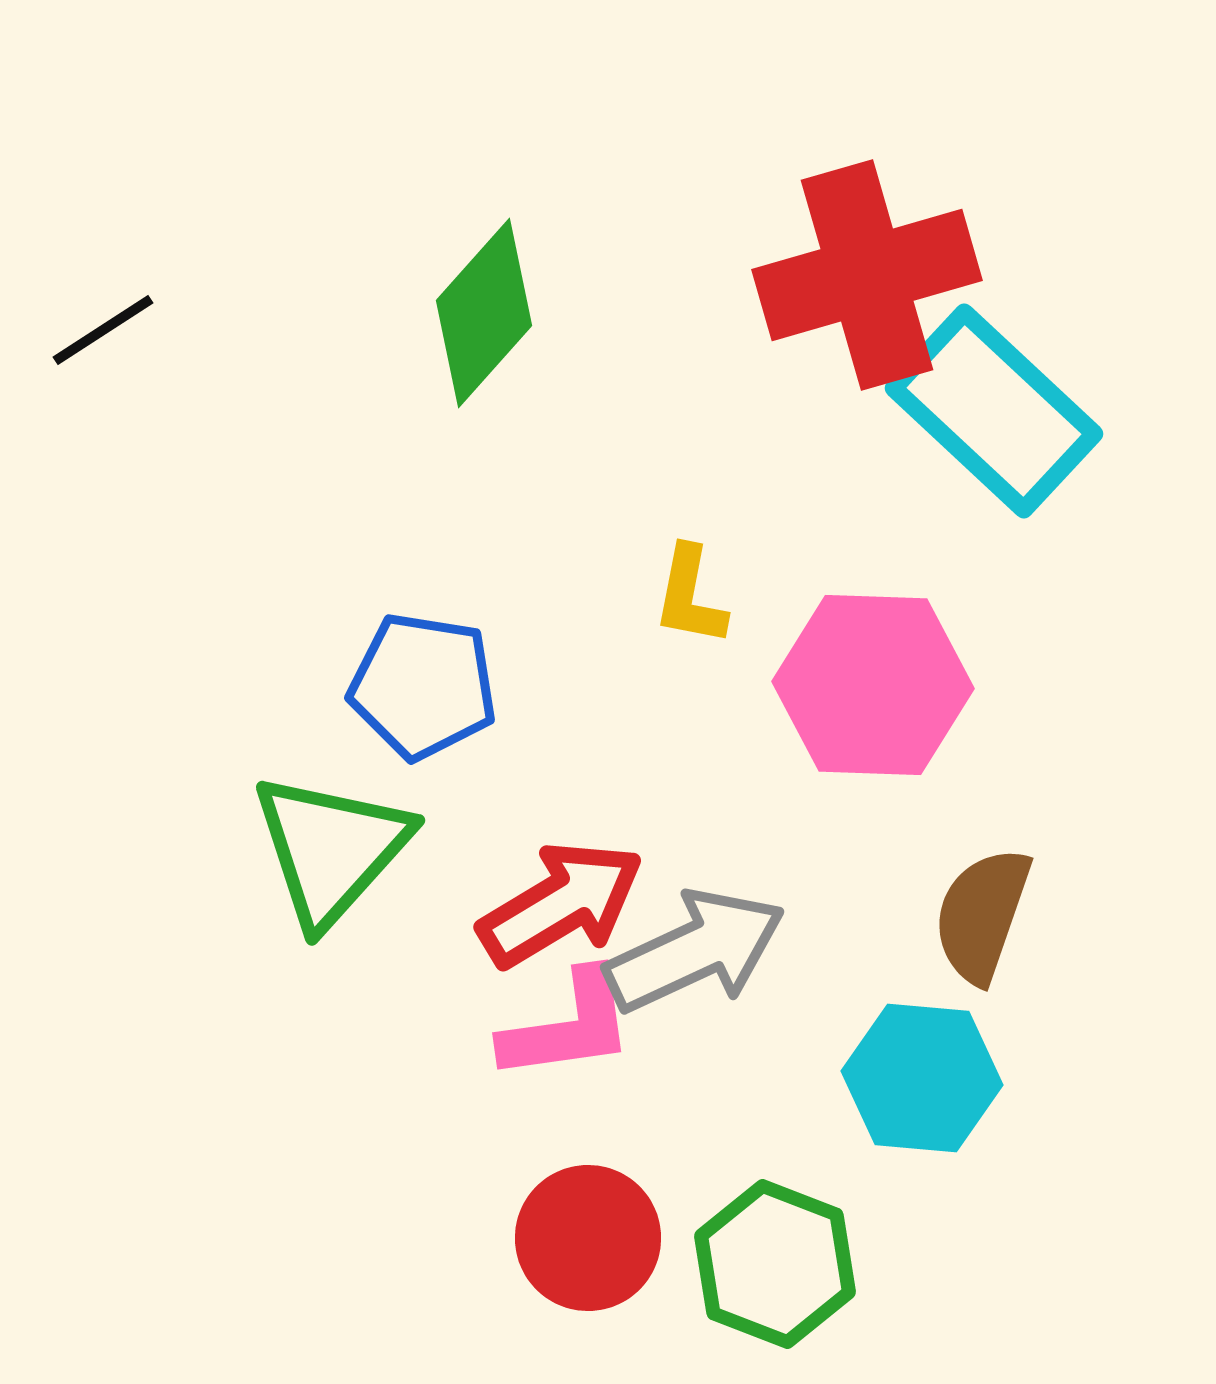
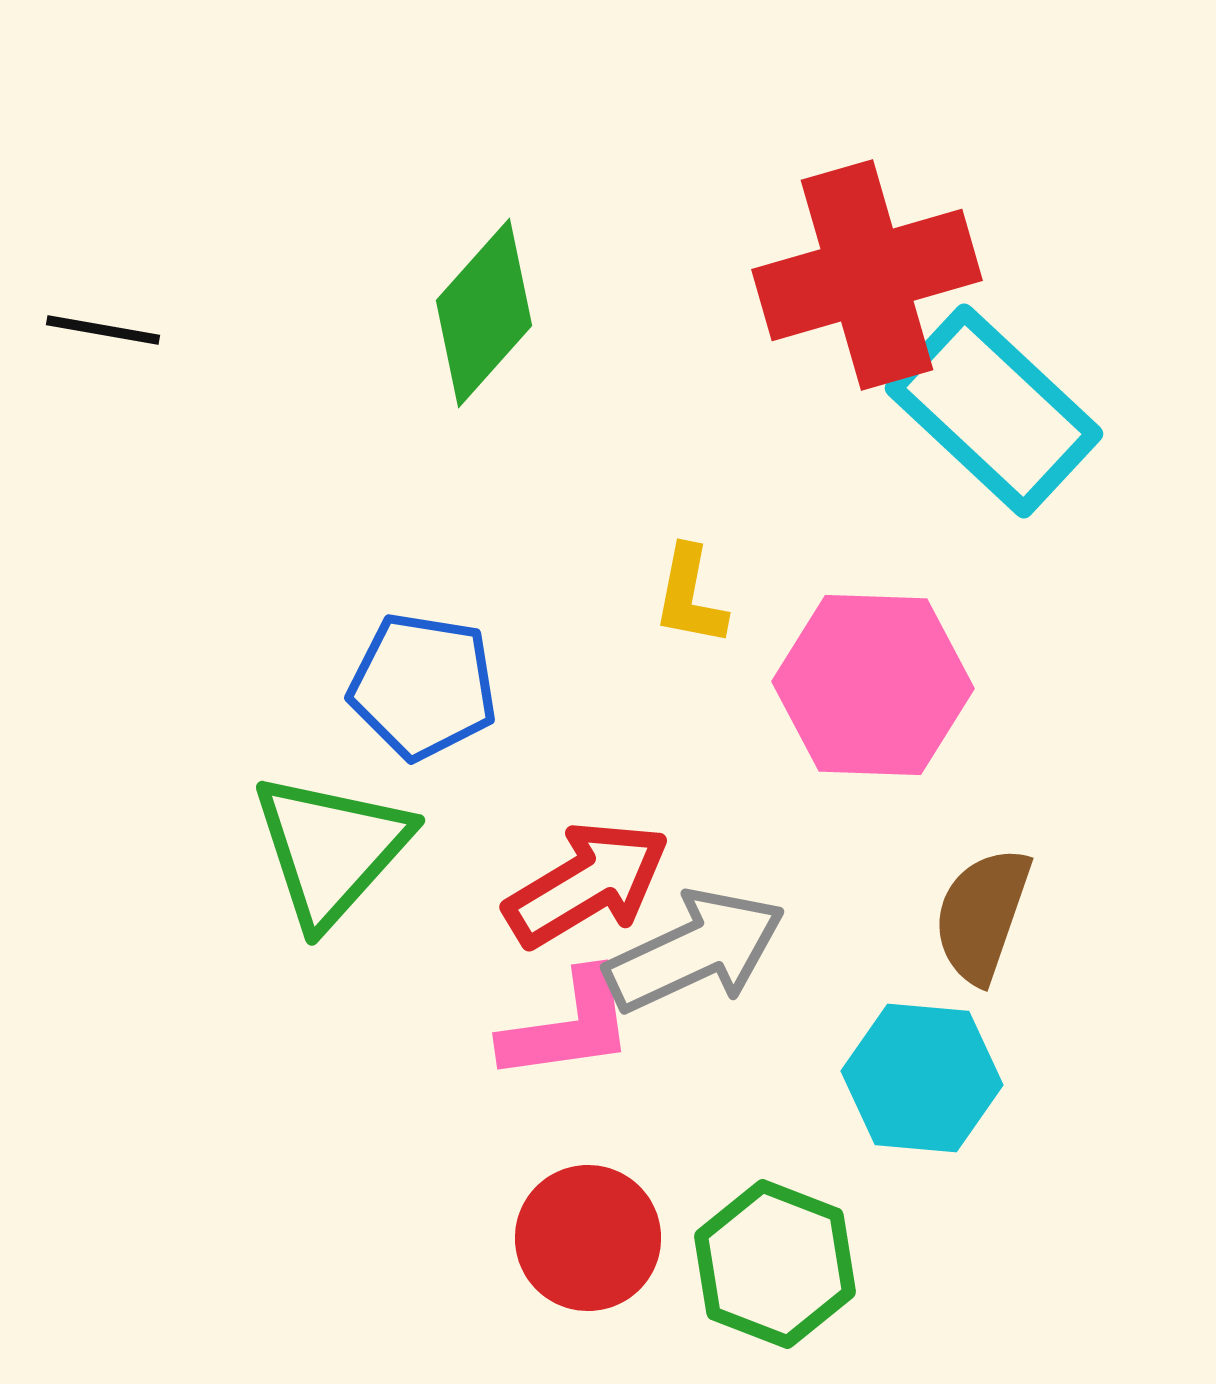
black line: rotated 43 degrees clockwise
red arrow: moved 26 px right, 20 px up
